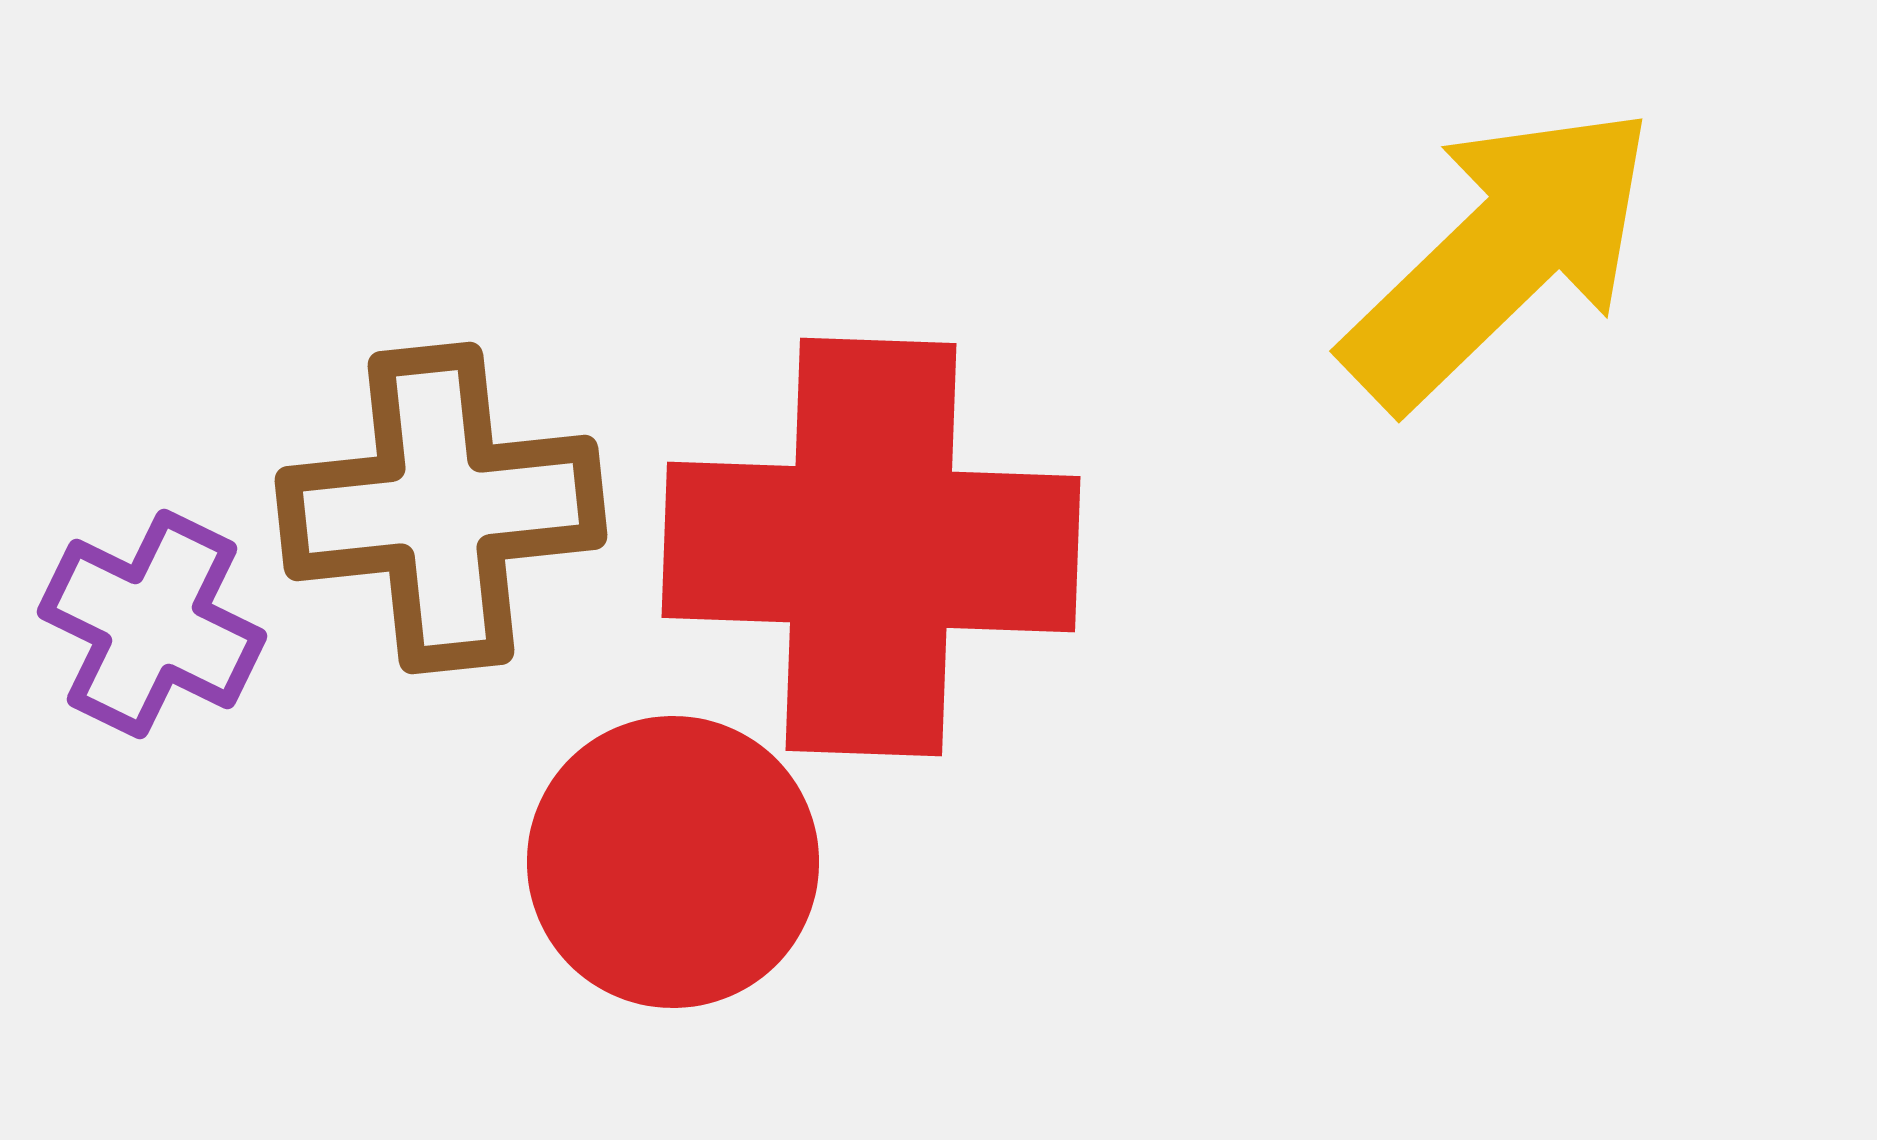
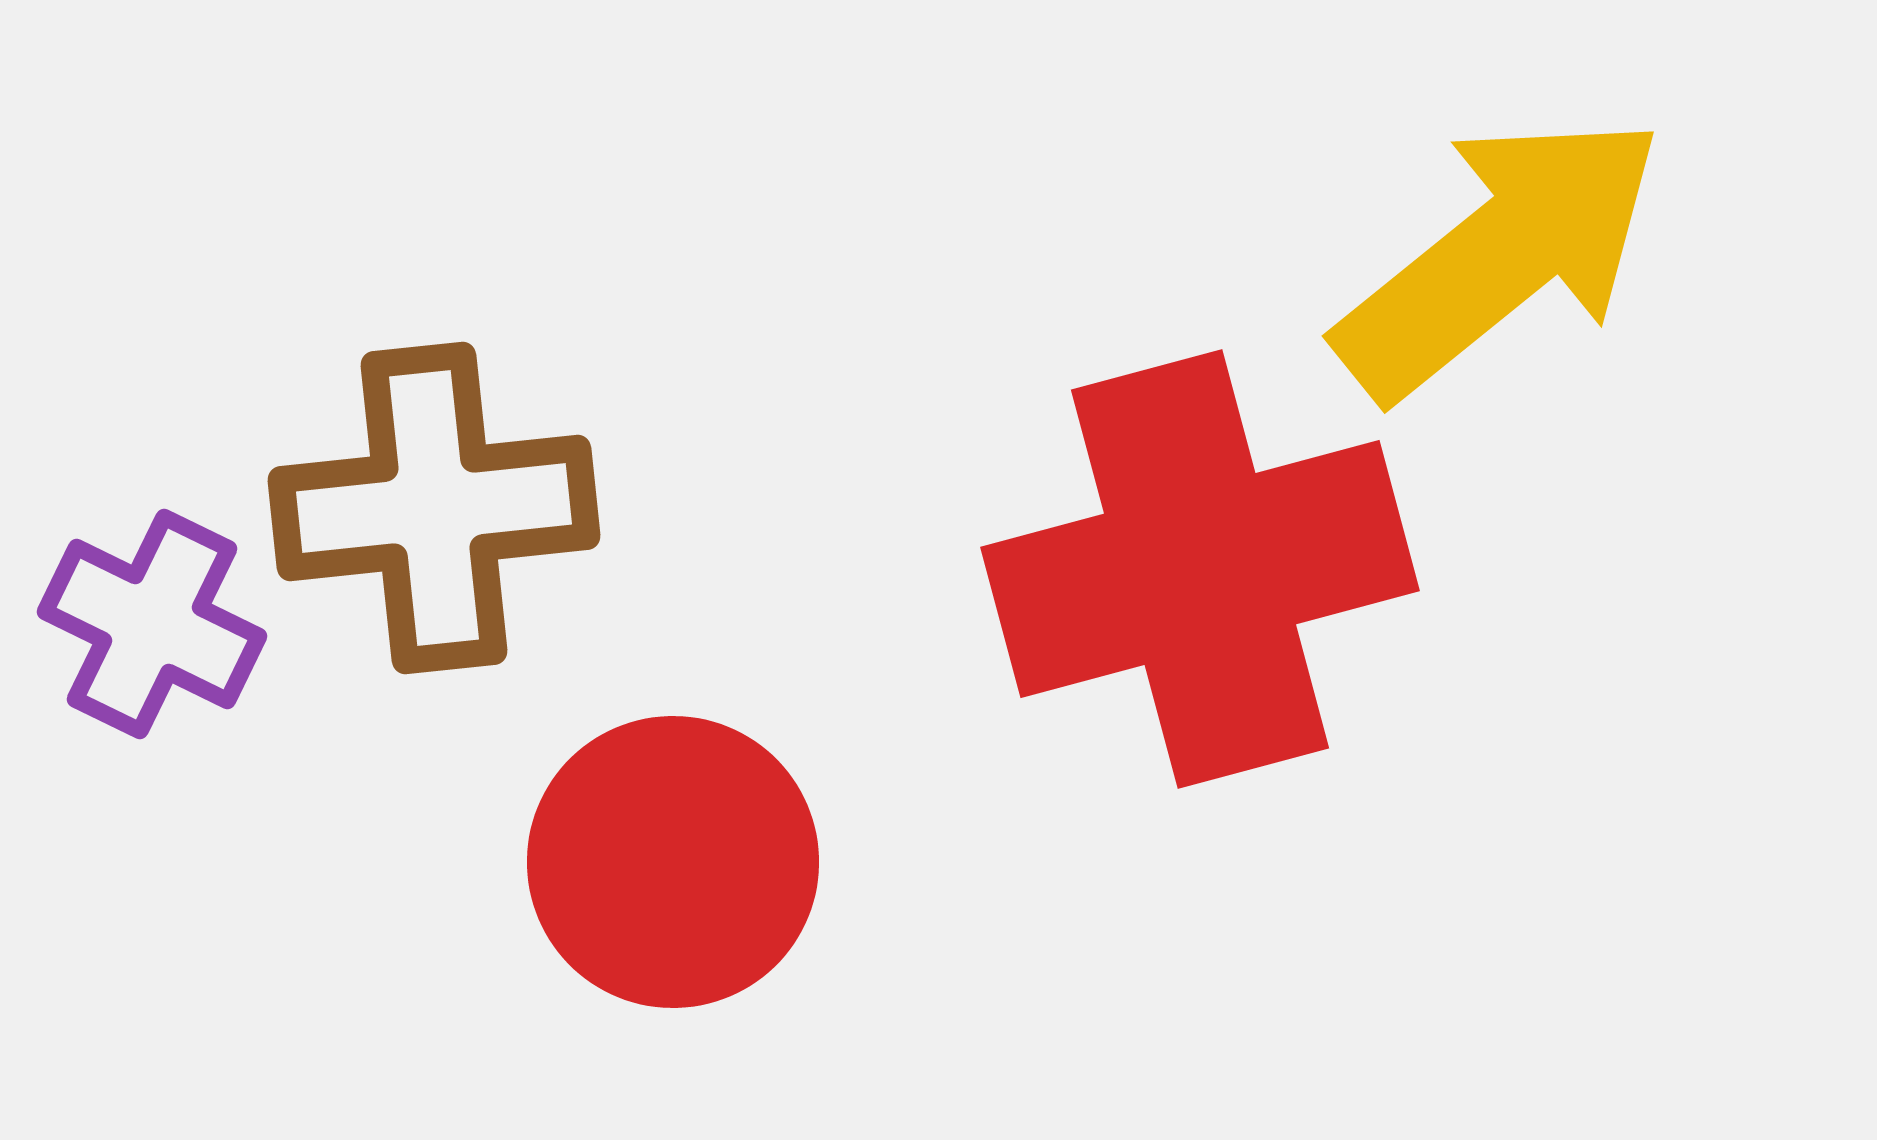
yellow arrow: rotated 5 degrees clockwise
brown cross: moved 7 px left
red cross: moved 329 px right, 22 px down; rotated 17 degrees counterclockwise
